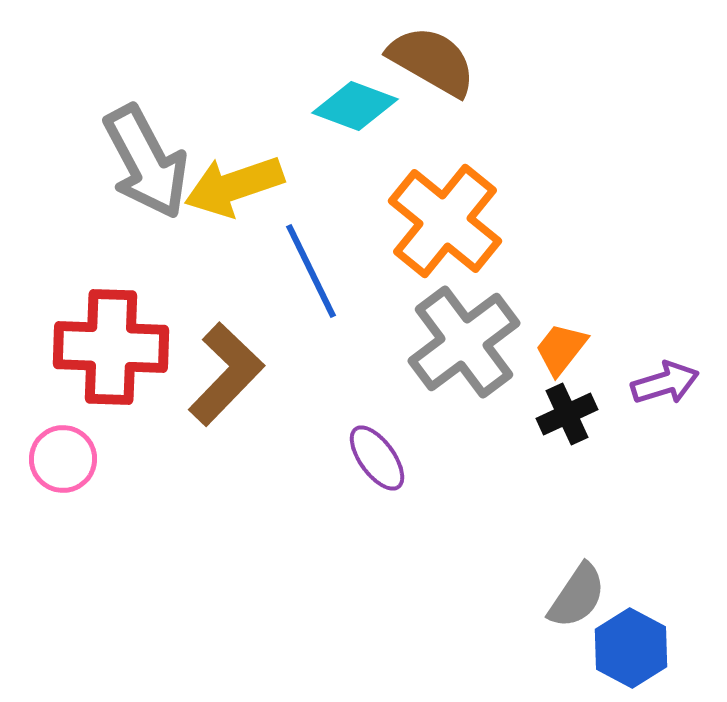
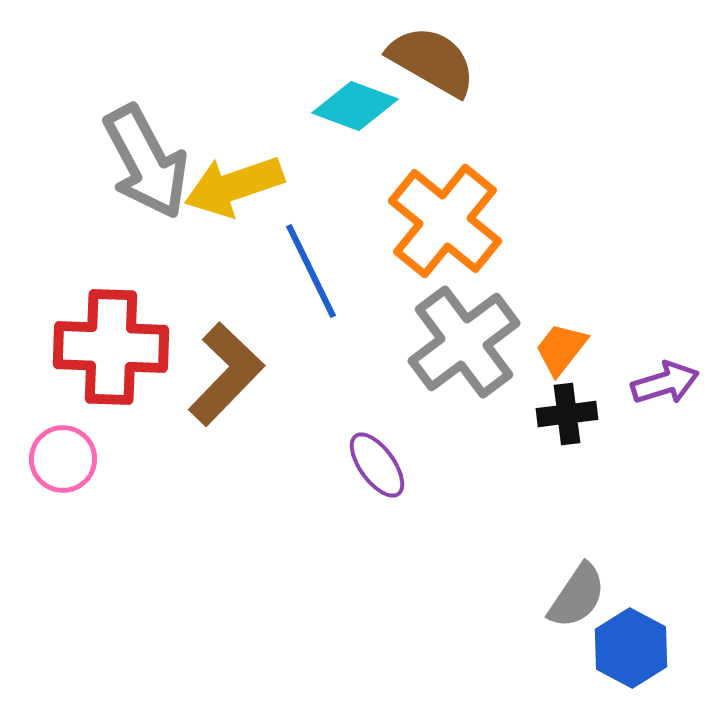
black cross: rotated 18 degrees clockwise
purple ellipse: moved 7 px down
